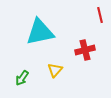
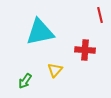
red cross: rotated 18 degrees clockwise
green arrow: moved 3 px right, 3 px down
